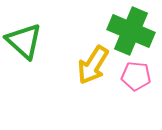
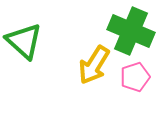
yellow arrow: moved 1 px right
pink pentagon: moved 1 px left, 1 px down; rotated 24 degrees counterclockwise
